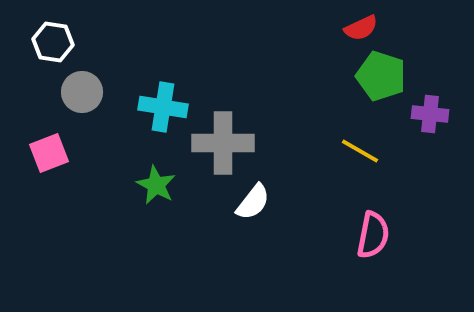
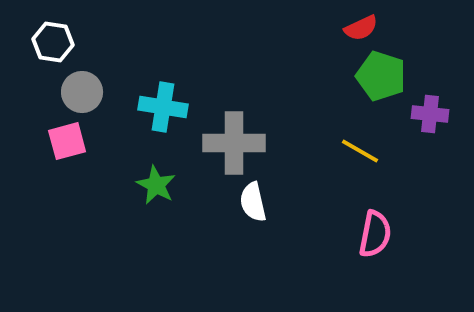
gray cross: moved 11 px right
pink square: moved 18 px right, 12 px up; rotated 6 degrees clockwise
white semicircle: rotated 129 degrees clockwise
pink semicircle: moved 2 px right, 1 px up
